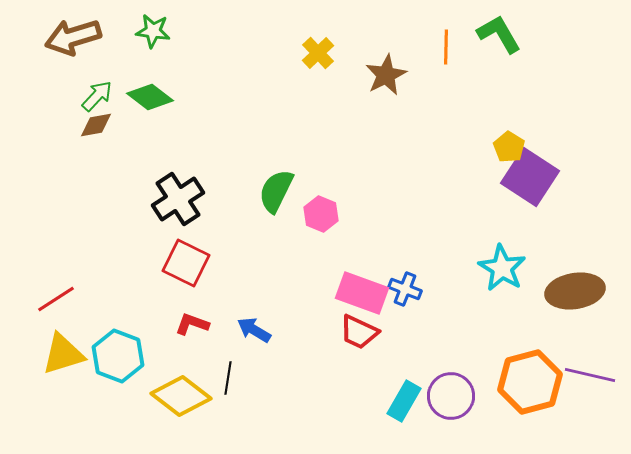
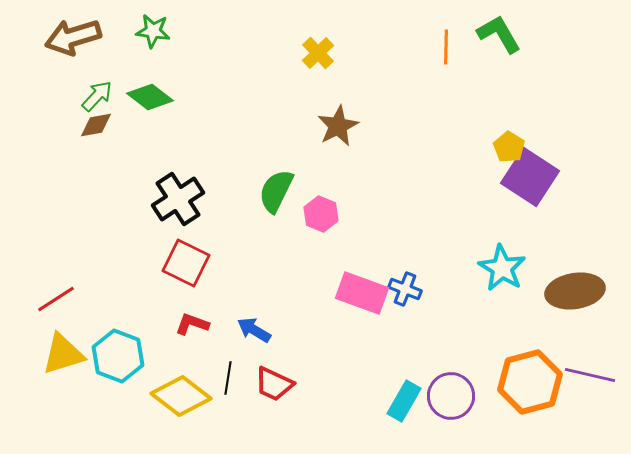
brown star: moved 48 px left, 51 px down
red trapezoid: moved 85 px left, 52 px down
